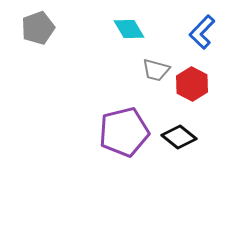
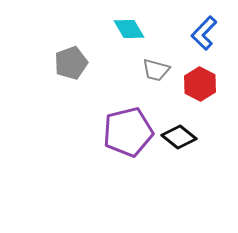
gray pentagon: moved 33 px right, 35 px down
blue L-shape: moved 2 px right, 1 px down
red hexagon: moved 8 px right
purple pentagon: moved 4 px right
